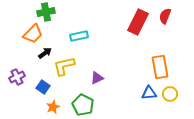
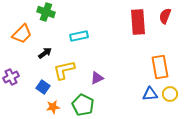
green cross: rotated 30 degrees clockwise
red rectangle: rotated 30 degrees counterclockwise
orange trapezoid: moved 11 px left
yellow L-shape: moved 4 px down
purple cross: moved 6 px left
blue triangle: moved 1 px right, 1 px down
orange star: rotated 16 degrees clockwise
